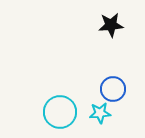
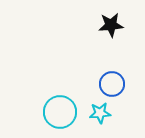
blue circle: moved 1 px left, 5 px up
